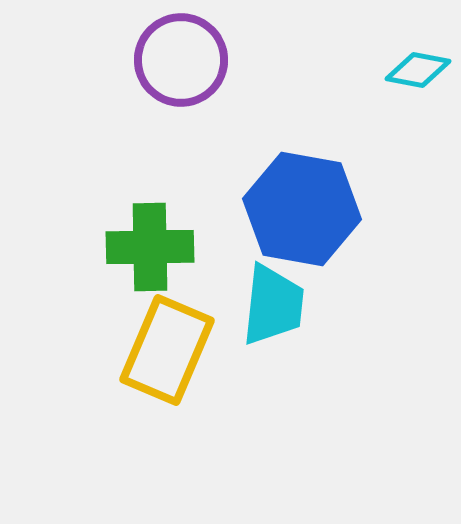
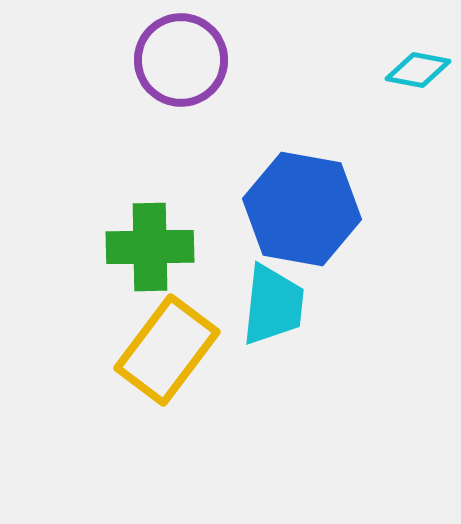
yellow rectangle: rotated 14 degrees clockwise
